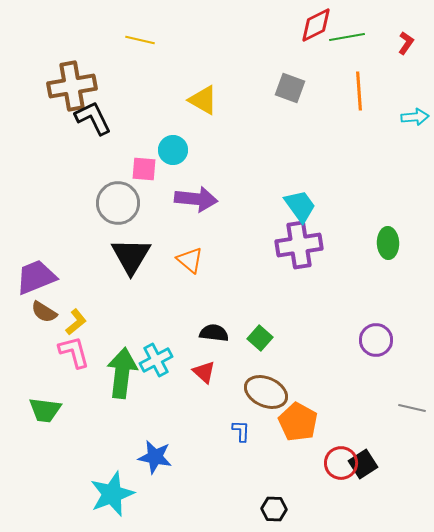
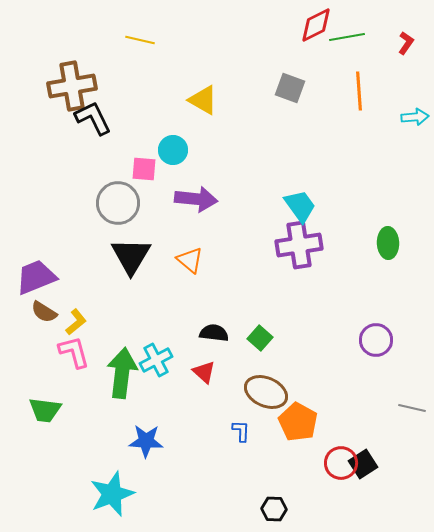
blue star: moved 9 px left, 16 px up; rotated 8 degrees counterclockwise
